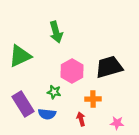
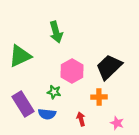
black trapezoid: rotated 28 degrees counterclockwise
orange cross: moved 6 px right, 2 px up
pink star: rotated 16 degrees clockwise
